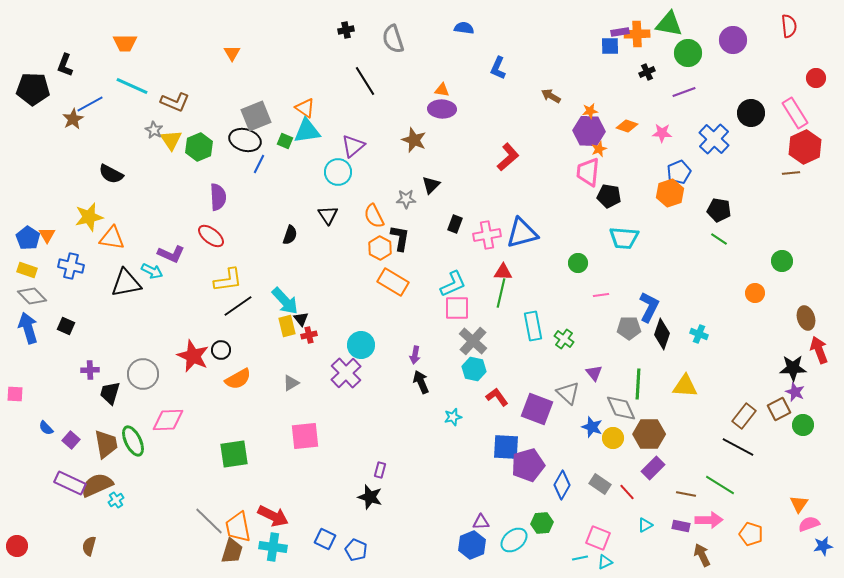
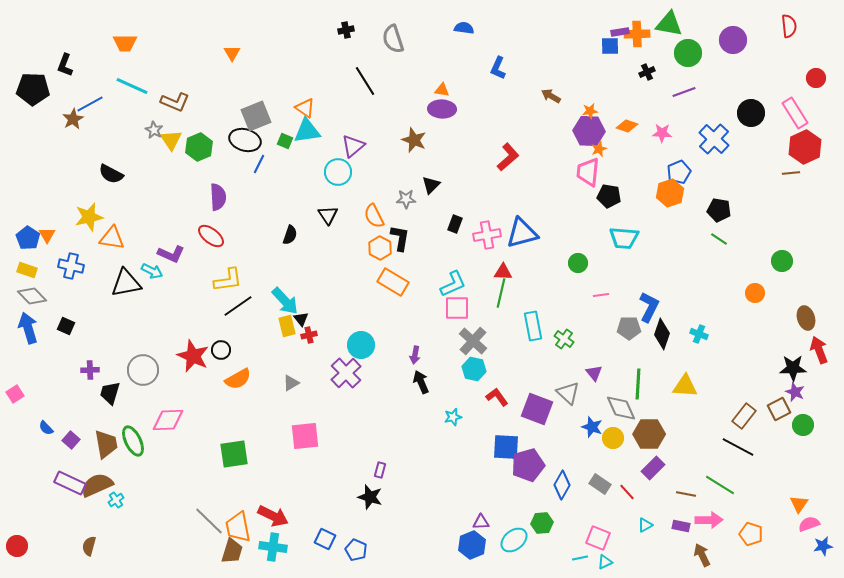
gray circle at (143, 374): moved 4 px up
pink square at (15, 394): rotated 36 degrees counterclockwise
